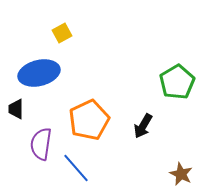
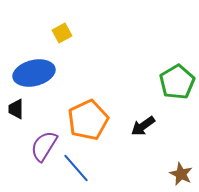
blue ellipse: moved 5 px left
orange pentagon: moved 1 px left
black arrow: rotated 25 degrees clockwise
purple semicircle: moved 3 px right, 2 px down; rotated 24 degrees clockwise
